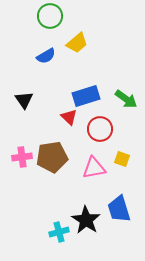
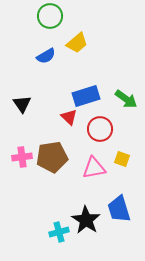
black triangle: moved 2 px left, 4 px down
